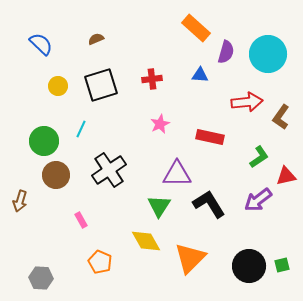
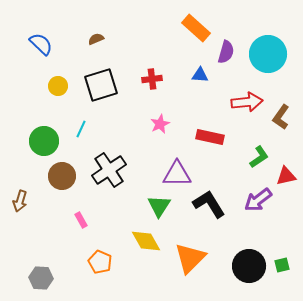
brown circle: moved 6 px right, 1 px down
